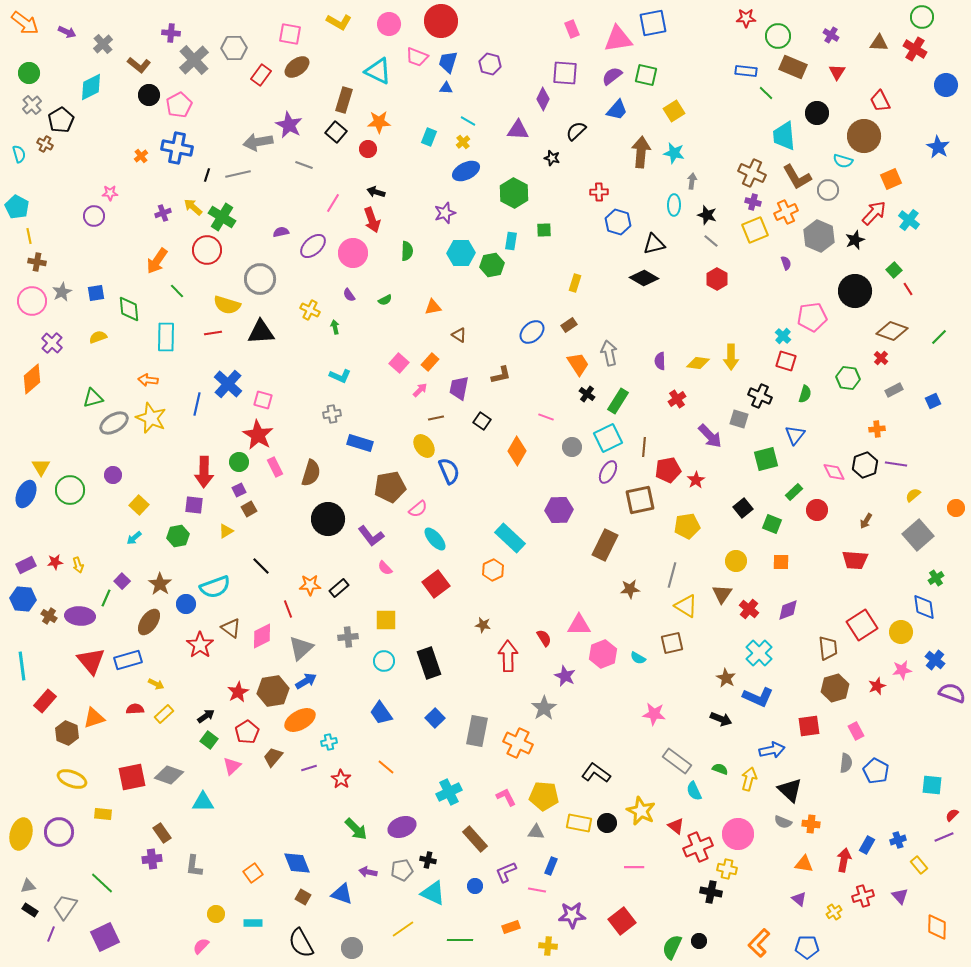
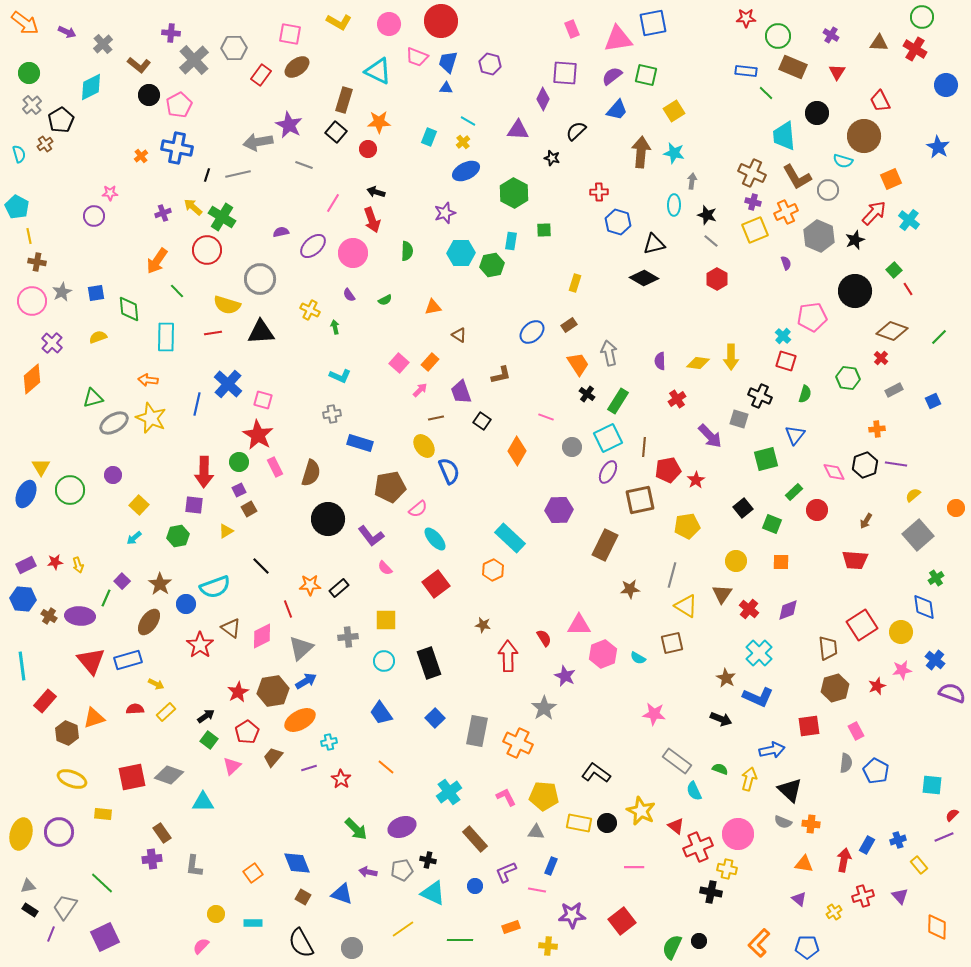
brown cross at (45, 144): rotated 28 degrees clockwise
purple trapezoid at (459, 388): moved 2 px right, 4 px down; rotated 30 degrees counterclockwise
yellow rectangle at (164, 714): moved 2 px right, 2 px up
cyan cross at (449, 792): rotated 10 degrees counterclockwise
